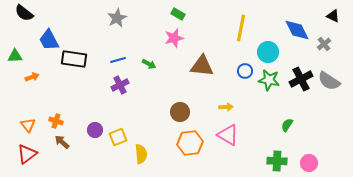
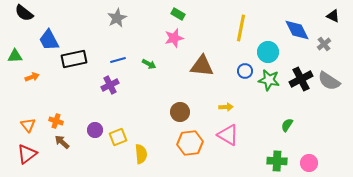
black rectangle: rotated 20 degrees counterclockwise
purple cross: moved 10 px left
